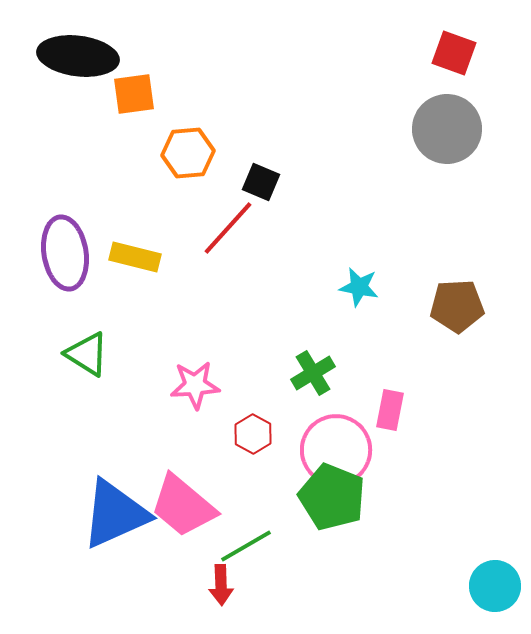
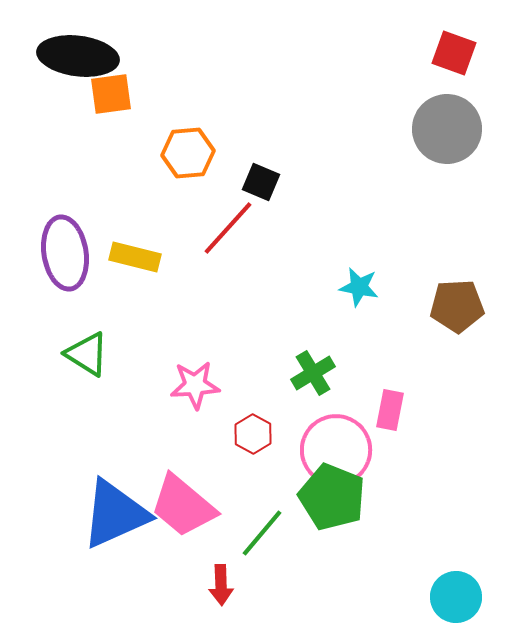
orange square: moved 23 px left
green line: moved 16 px right, 13 px up; rotated 20 degrees counterclockwise
cyan circle: moved 39 px left, 11 px down
